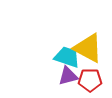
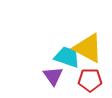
purple triangle: moved 15 px left; rotated 50 degrees counterclockwise
